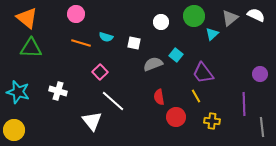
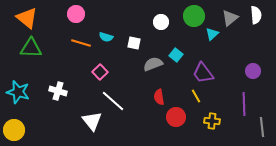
white semicircle: rotated 60 degrees clockwise
purple circle: moved 7 px left, 3 px up
